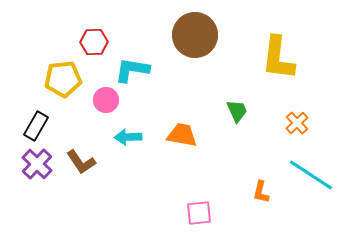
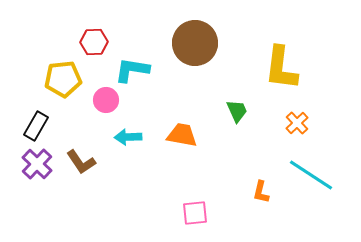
brown circle: moved 8 px down
yellow L-shape: moved 3 px right, 10 px down
pink square: moved 4 px left
